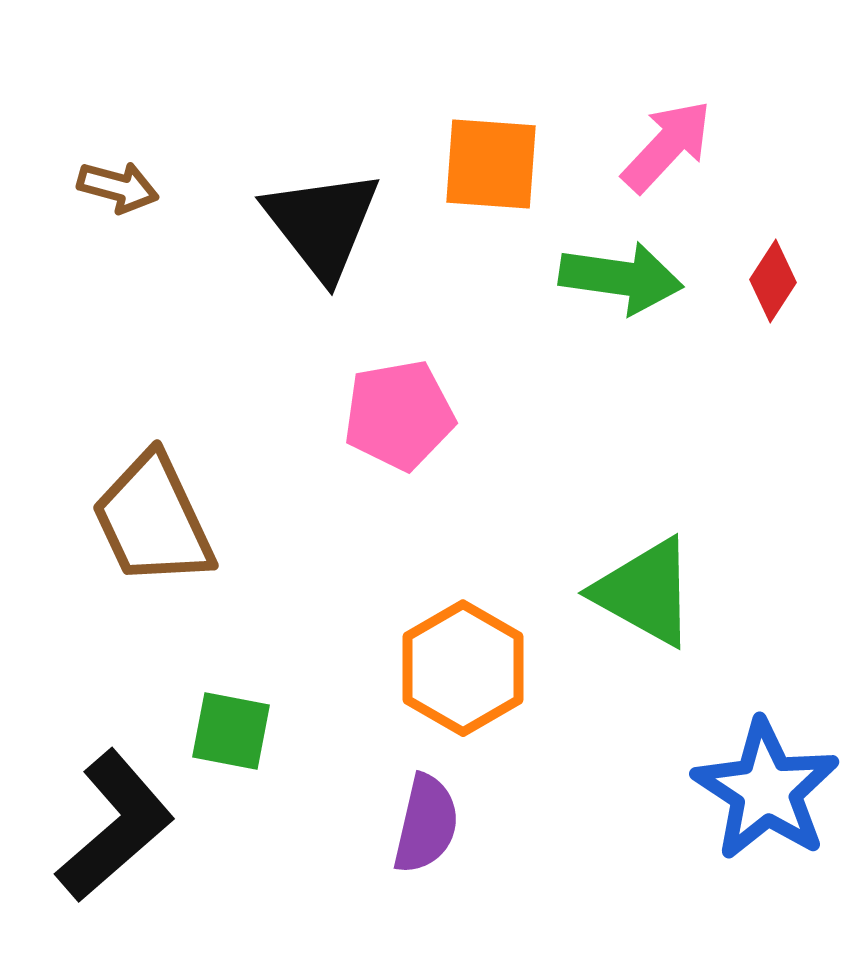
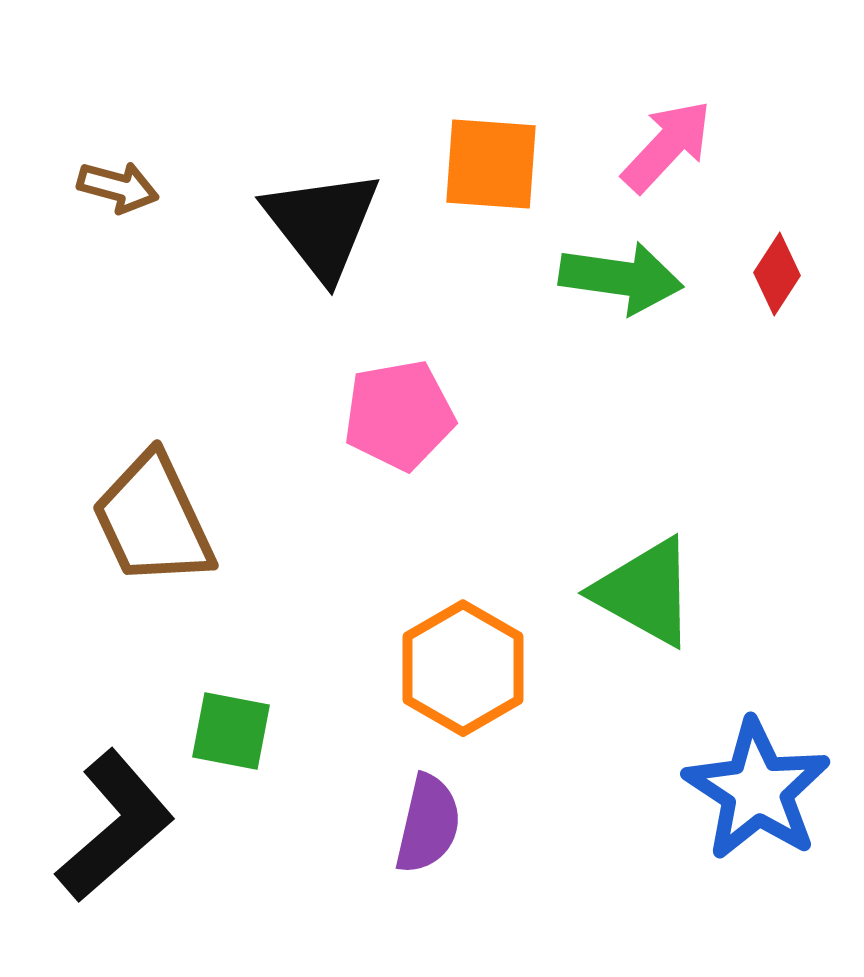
red diamond: moved 4 px right, 7 px up
blue star: moved 9 px left
purple semicircle: moved 2 px right
